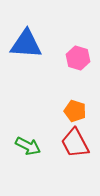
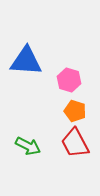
blue triangle: moved 17 px down
pink hexagon: moved 9 px left, 22 px down
